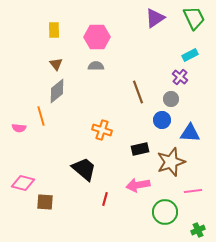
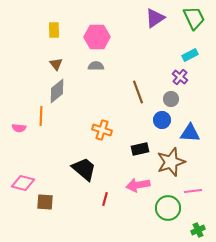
orange line: rotated 18 degrees clockwise
green circle: moved 3 px right, 4 px up
